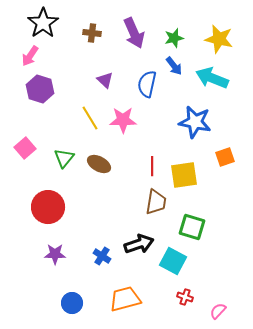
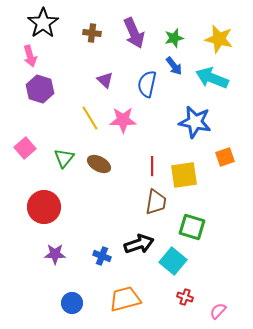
pink arrow: rotated 50 degrees counterclockwise
red circle: moved 4 px left
blue cross: rotated 12 degrees counterclockwise
cyan square: rotated 12 degrees clockwise
